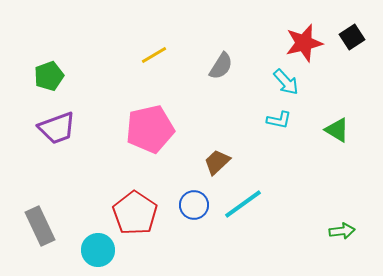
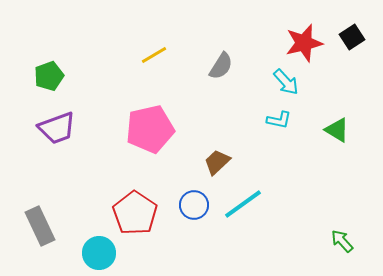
green arrow: moved 10 px down; rotated 125 degrees counterclockwise
cyan circle: moved 1 px right, 3 px down
